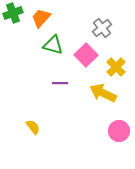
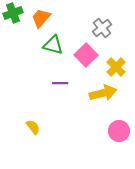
yellow arrow: rotated 140 degrees clockwise
